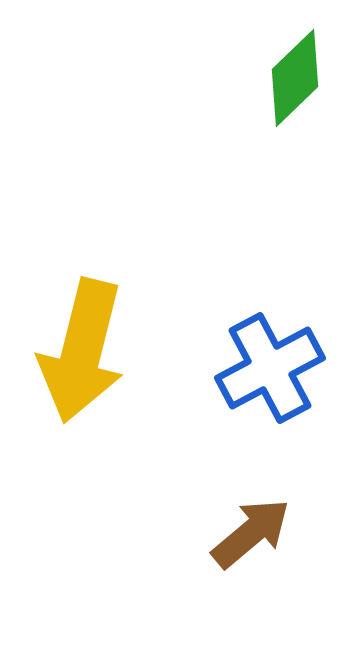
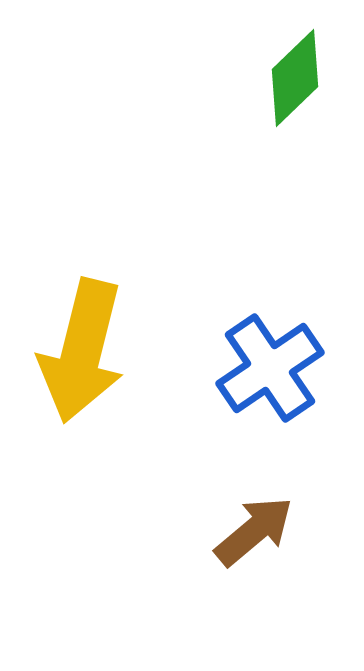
blue cross: rotated 6 degrees counterclockwise
brown arrow: moved 3 px right, 2 px up
